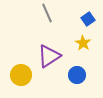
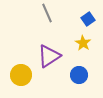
blue circle: moved 2 px right
